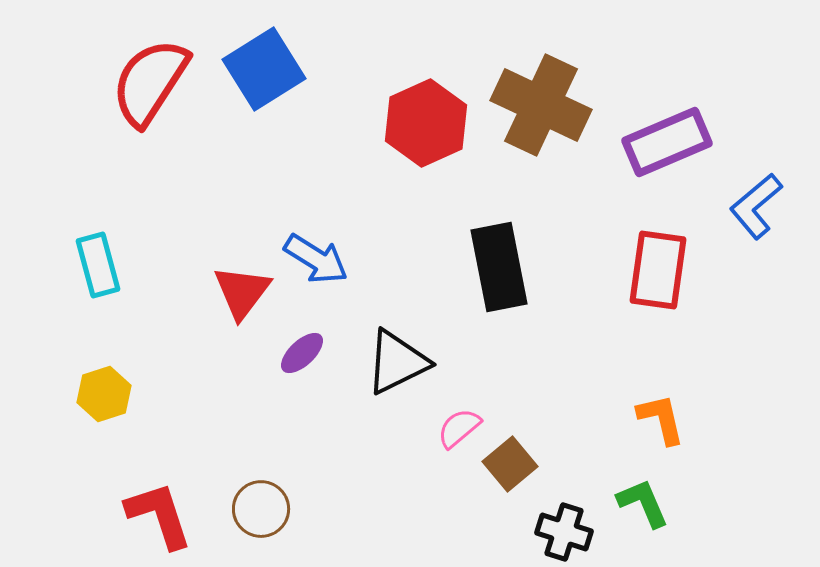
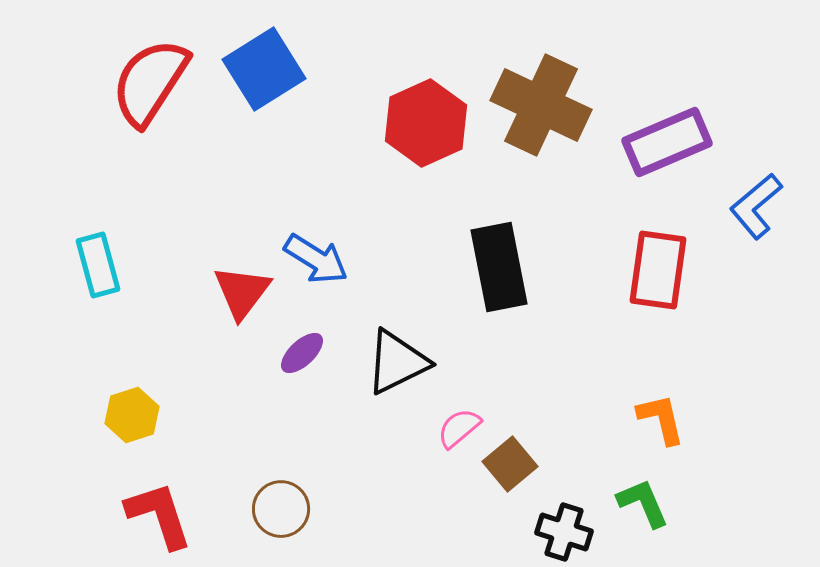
yellow hexagon: moved 28 px right, 21 px down
brown circle: moved 20 px right
